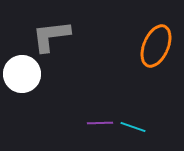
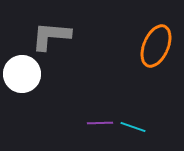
gray L-shape: rotated 12 degrees clockwise
